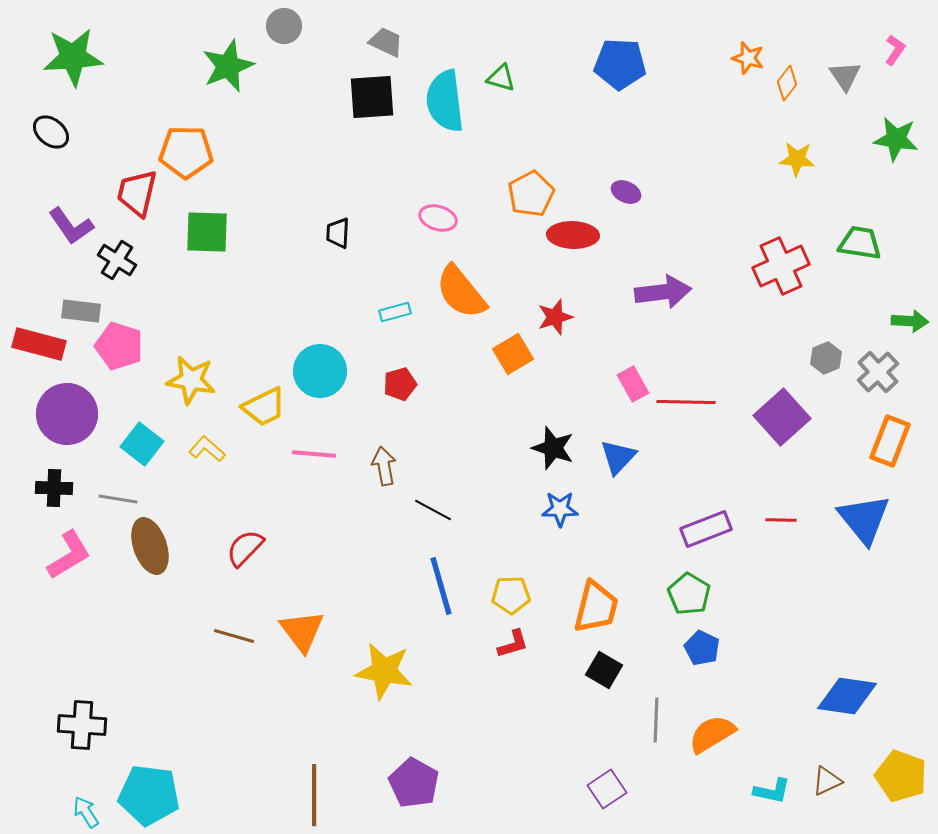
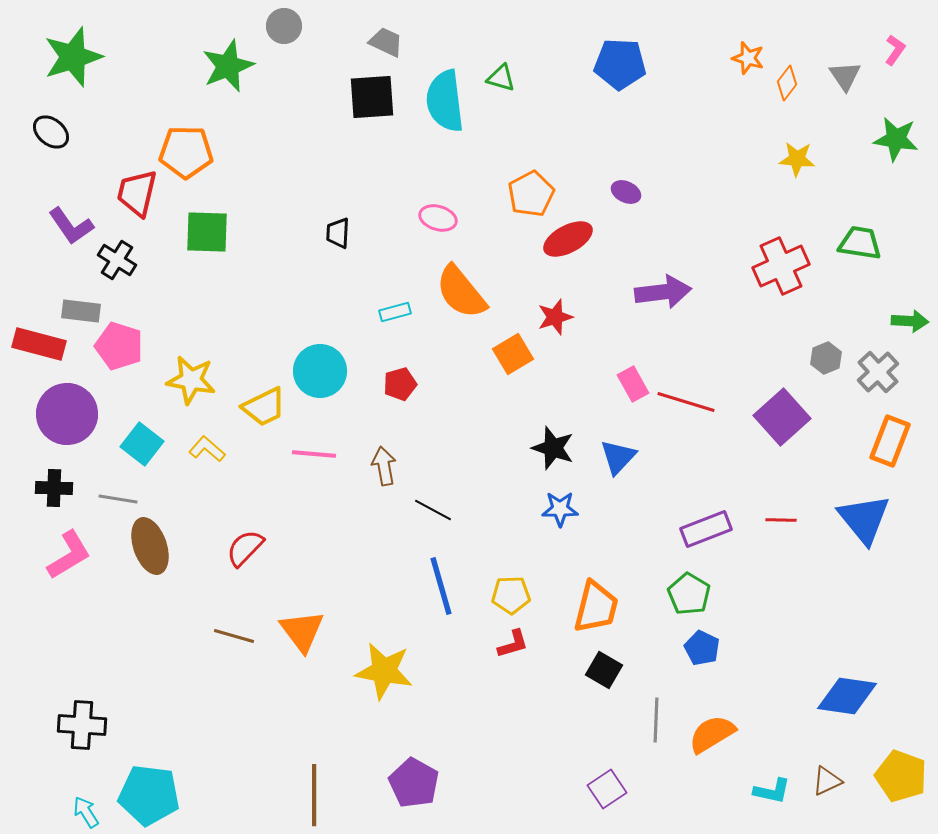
green star at (73, 57): rotated 14 degrees counterclockwise
red ellipse at (573, 235): moved 5 px left, 4 px down; rotated 30 degrees counterclockwise
red line at (686, 402): rotated 16 degrees clockwise
